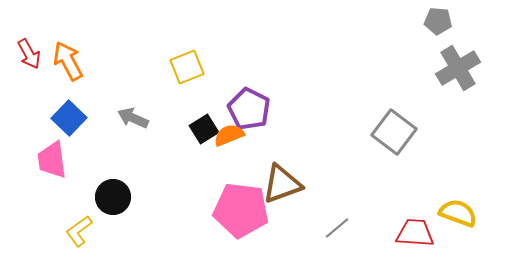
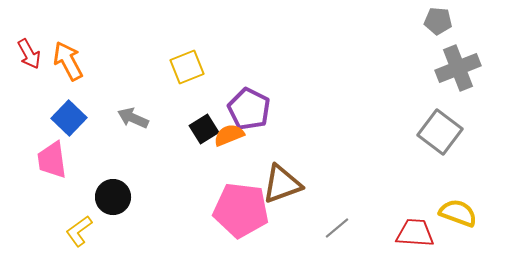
gray cross: rotated 9 degrees clockwise
gray square: moved 46 px right
